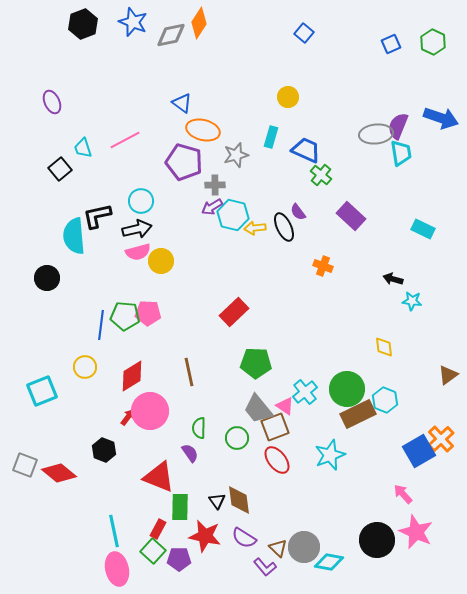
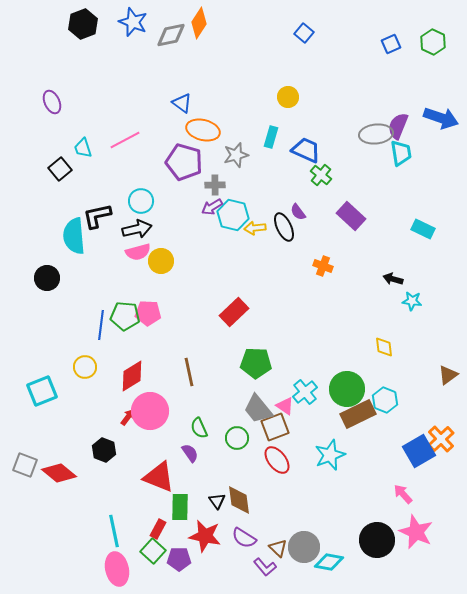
green semicircle at (199, 428): rotated 25 degrees counterclockwise
